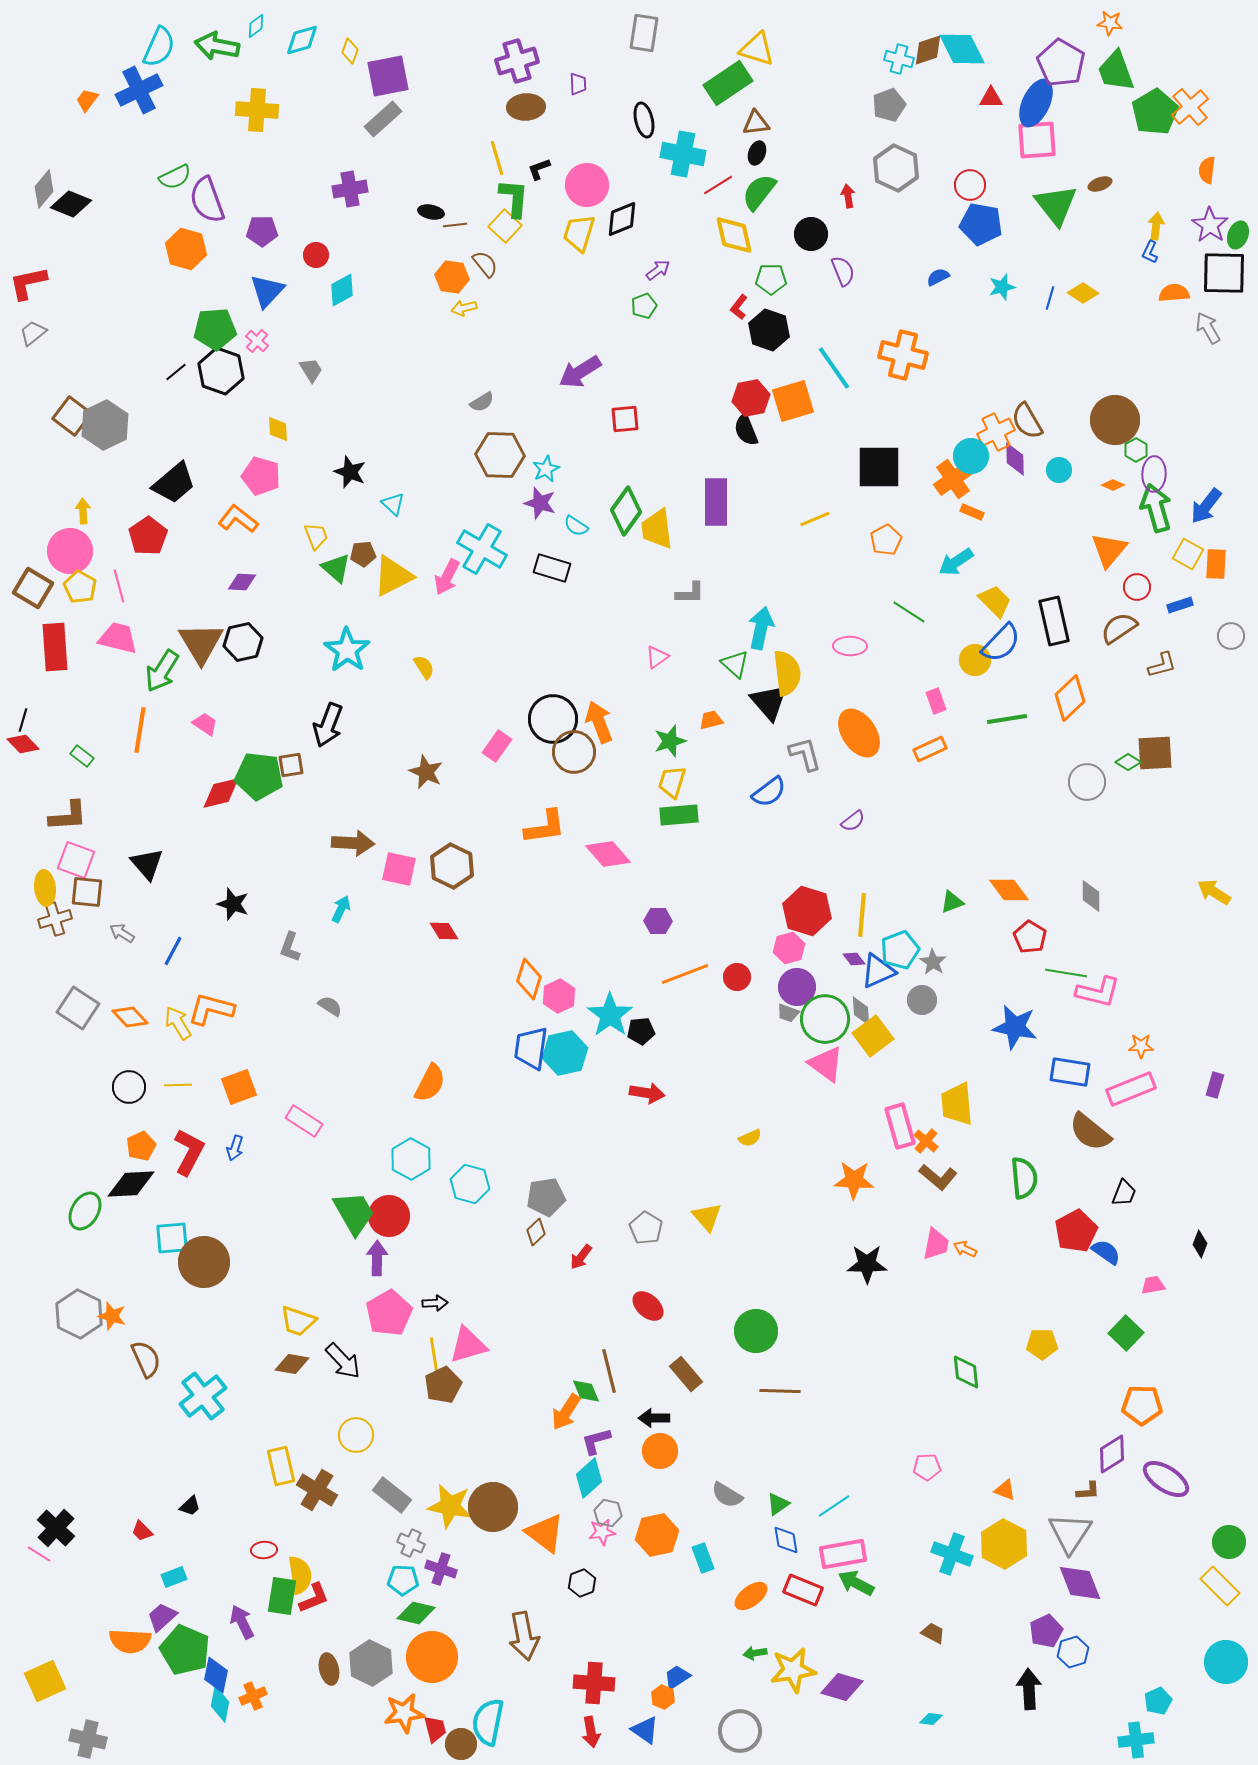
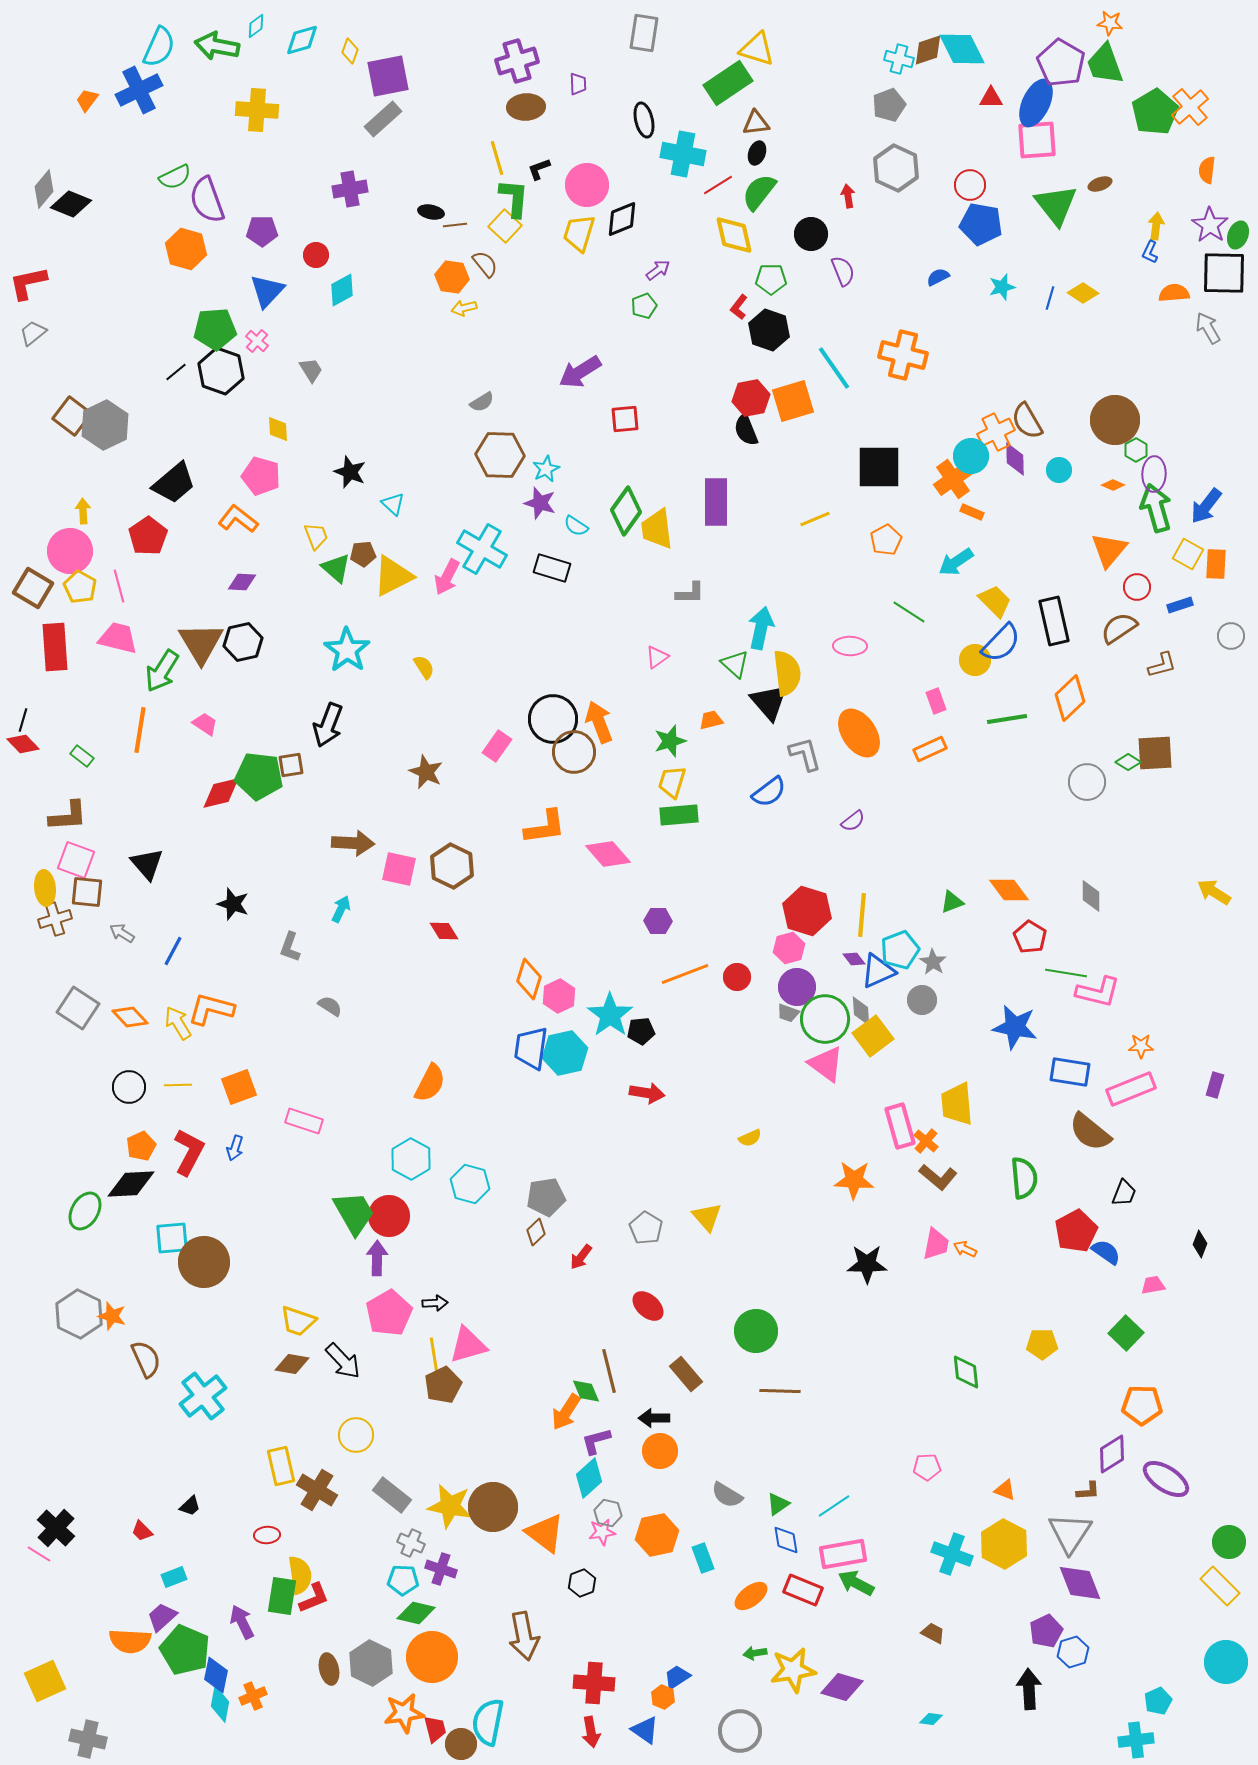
green trapezoid at (1116, 71): moved 11 px left, 7 px up
pink rectangle at (304, 1121): rotated 15 degrees counterclockwise
red ellipse at (264, 1550): moved 3 px right, 15 px up
